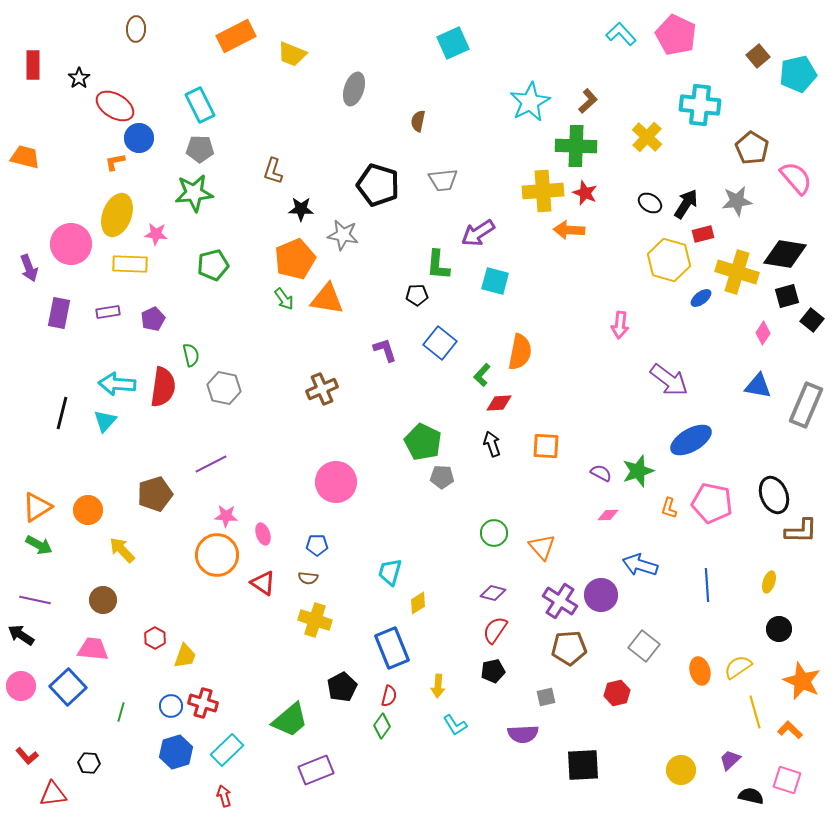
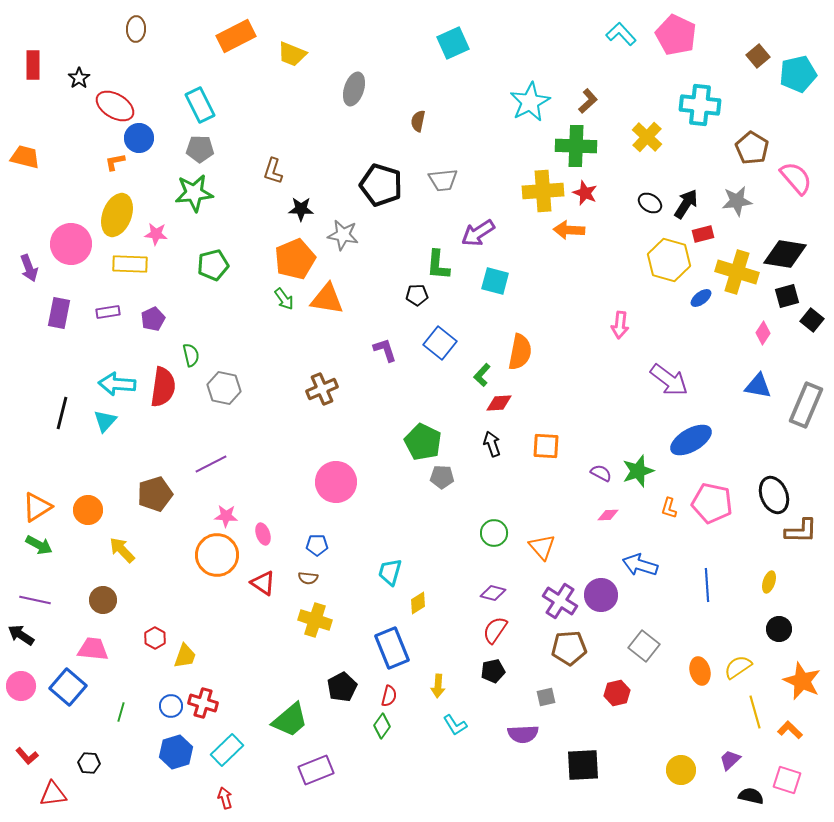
black pentagon at (378, 185): moved 3 px right
blue square at (68, 687): rotated 6 degrees counterclockwise
red arrow at (224, 796): moved 1 px right, 2 px down
